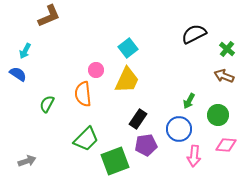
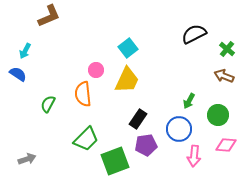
green semicircle: moved 1 px right
gray arrow: moved 2 px up
